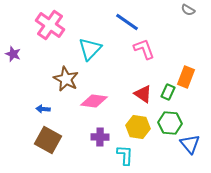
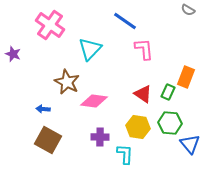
blue line: moved 2 px left, 1 px up
pink L-shape: rotated 15 degrees clockwise
brown star: moved 1 px right, 3 px down
cyan L-shape: moved 1 px up
